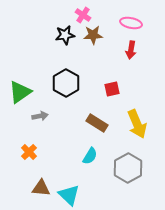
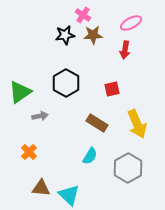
pink ellipse: rotated 40 degrees counterclockwise
red arrow: moved 6 px left
